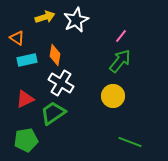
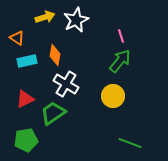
pink line: rotated 56 degrees counterclockwise
cyan rectangle: moved 1 px down
white cross: moved 5 px right, 1 px down
green line: moved 1 px down
